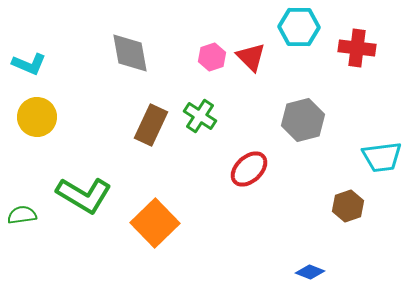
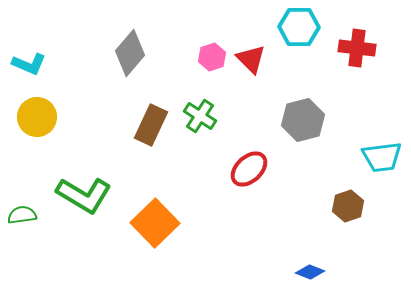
gray diamond: rotated 51 degrees clockwise
red triangle: moved 2 px down
